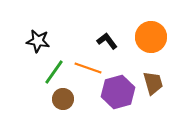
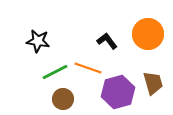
orange circle: moved 3 px left, 3 px up
green line: moved 1 px right; rotated 28 degrees clockwise
